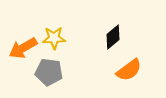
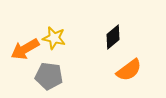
yellow star: rotated 15 degrees clockwise
orange arrow: moved 2 px right, 1 px down
gray pentagon: moved 4 px down
